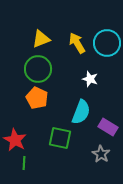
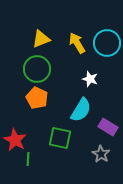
green circle: moved 1 px left
cyan semicircle: moved 2 px up; rotated 10 degrees clockwise
green line: moved 4 px right, 4 px up
